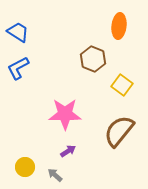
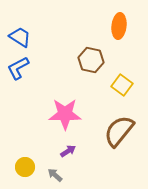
blue trapezoid: moved 2 px right, 5 px down
brown hexagon: moved 2 px left, 1 px down; rotated 10 degrees counterclockwise
